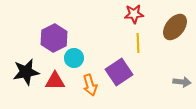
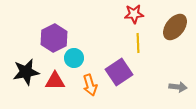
gray arrow: moved 4 px left, 5 px down
